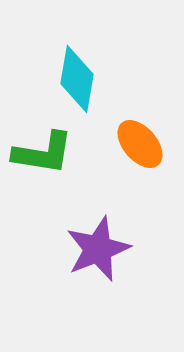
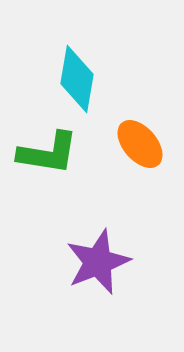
green L-shape: moved 5 px right
purple star: moved 13 px down
